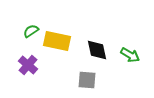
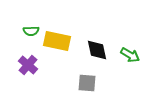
green semicircle: rotated 147 degrees counterclockwise
gray square: moved 3 px down
